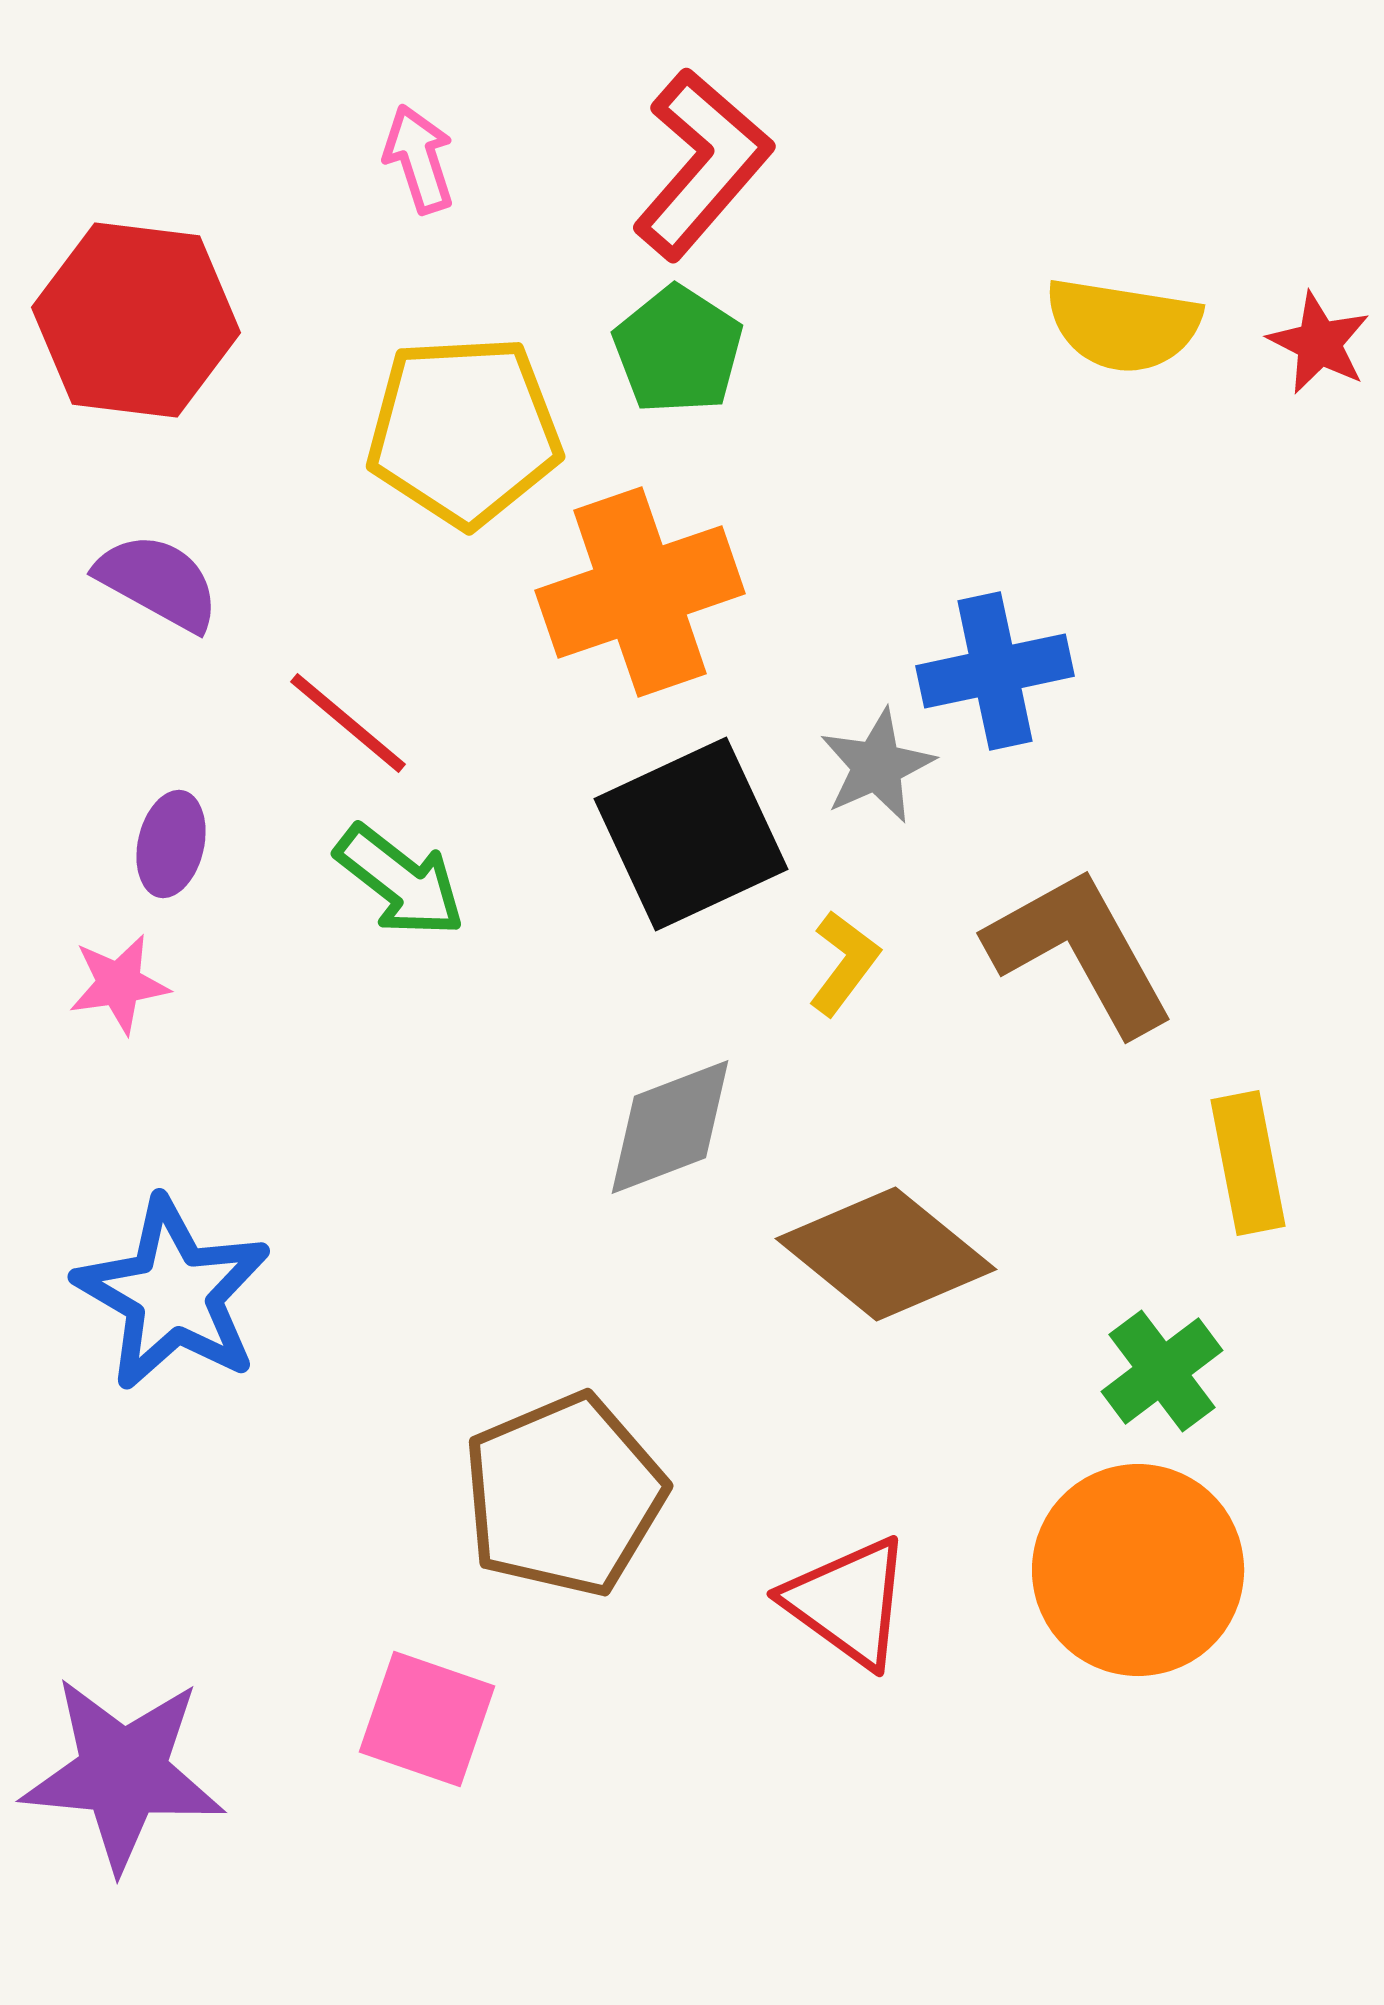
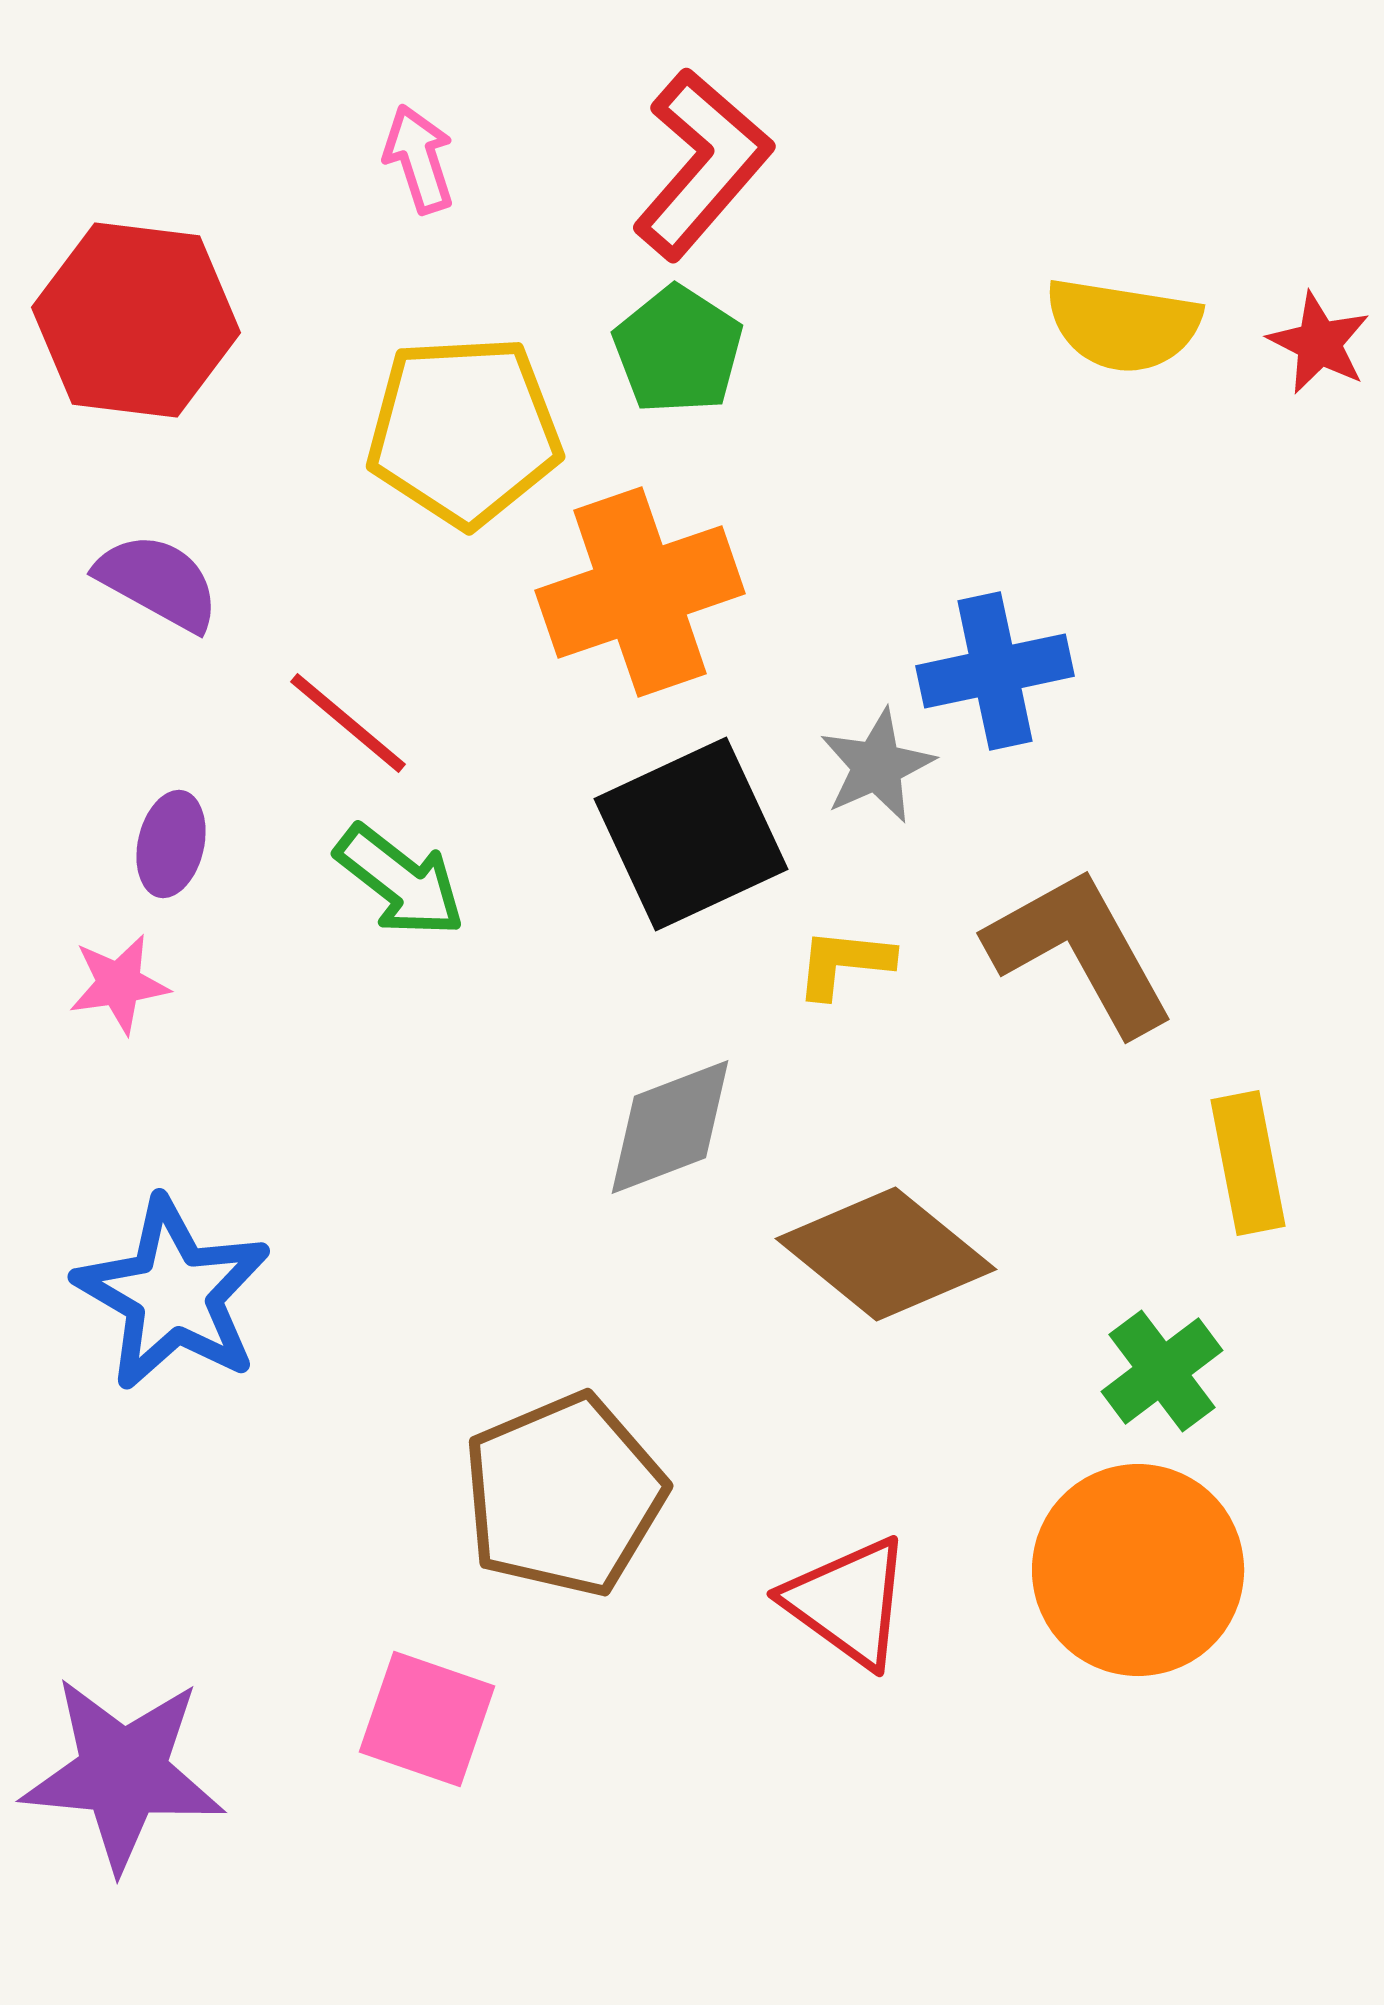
yellow L-shape: rotated 121 degrees counterclockwise
